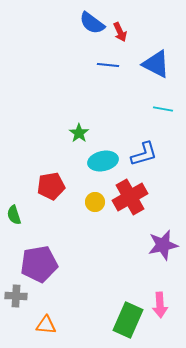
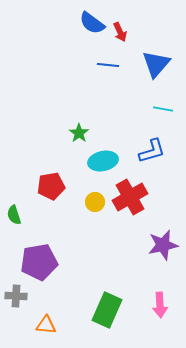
blue triangle: rotated 44 degrees clockwise
blue L-shape: moved 8 px right, 3 px up
purple pentagon: moved 2 px up
green rectangle: moved 21 px left, 10 px up
